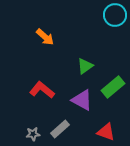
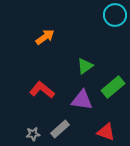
orange arrow: rotated 78 degrees counterclockwise
purple triangle: rotated 20 degrees counterclockwise
